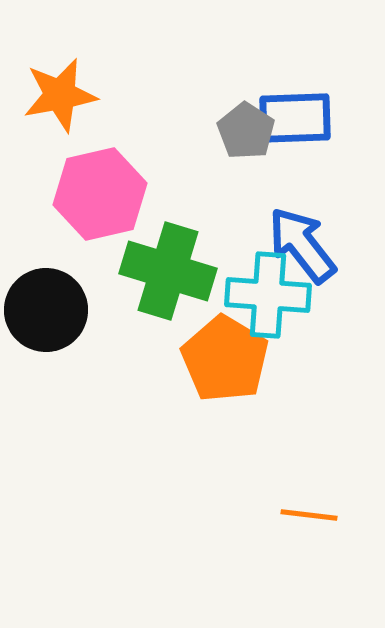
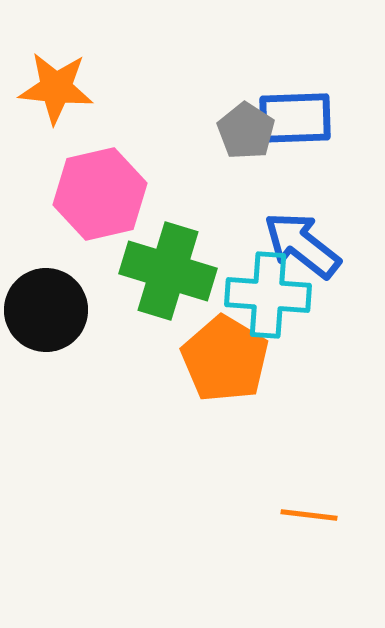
orange star: moved 4 px left, 7 px up; rotated 16 degrees clockwise
blue arrow: rotated 14 degrees counterclockwise
